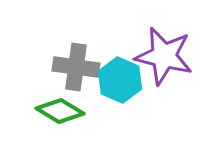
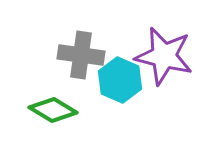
gray cross: moved 5 px right, 12 px up
green diamond: moved 7 px left, 1 px up
